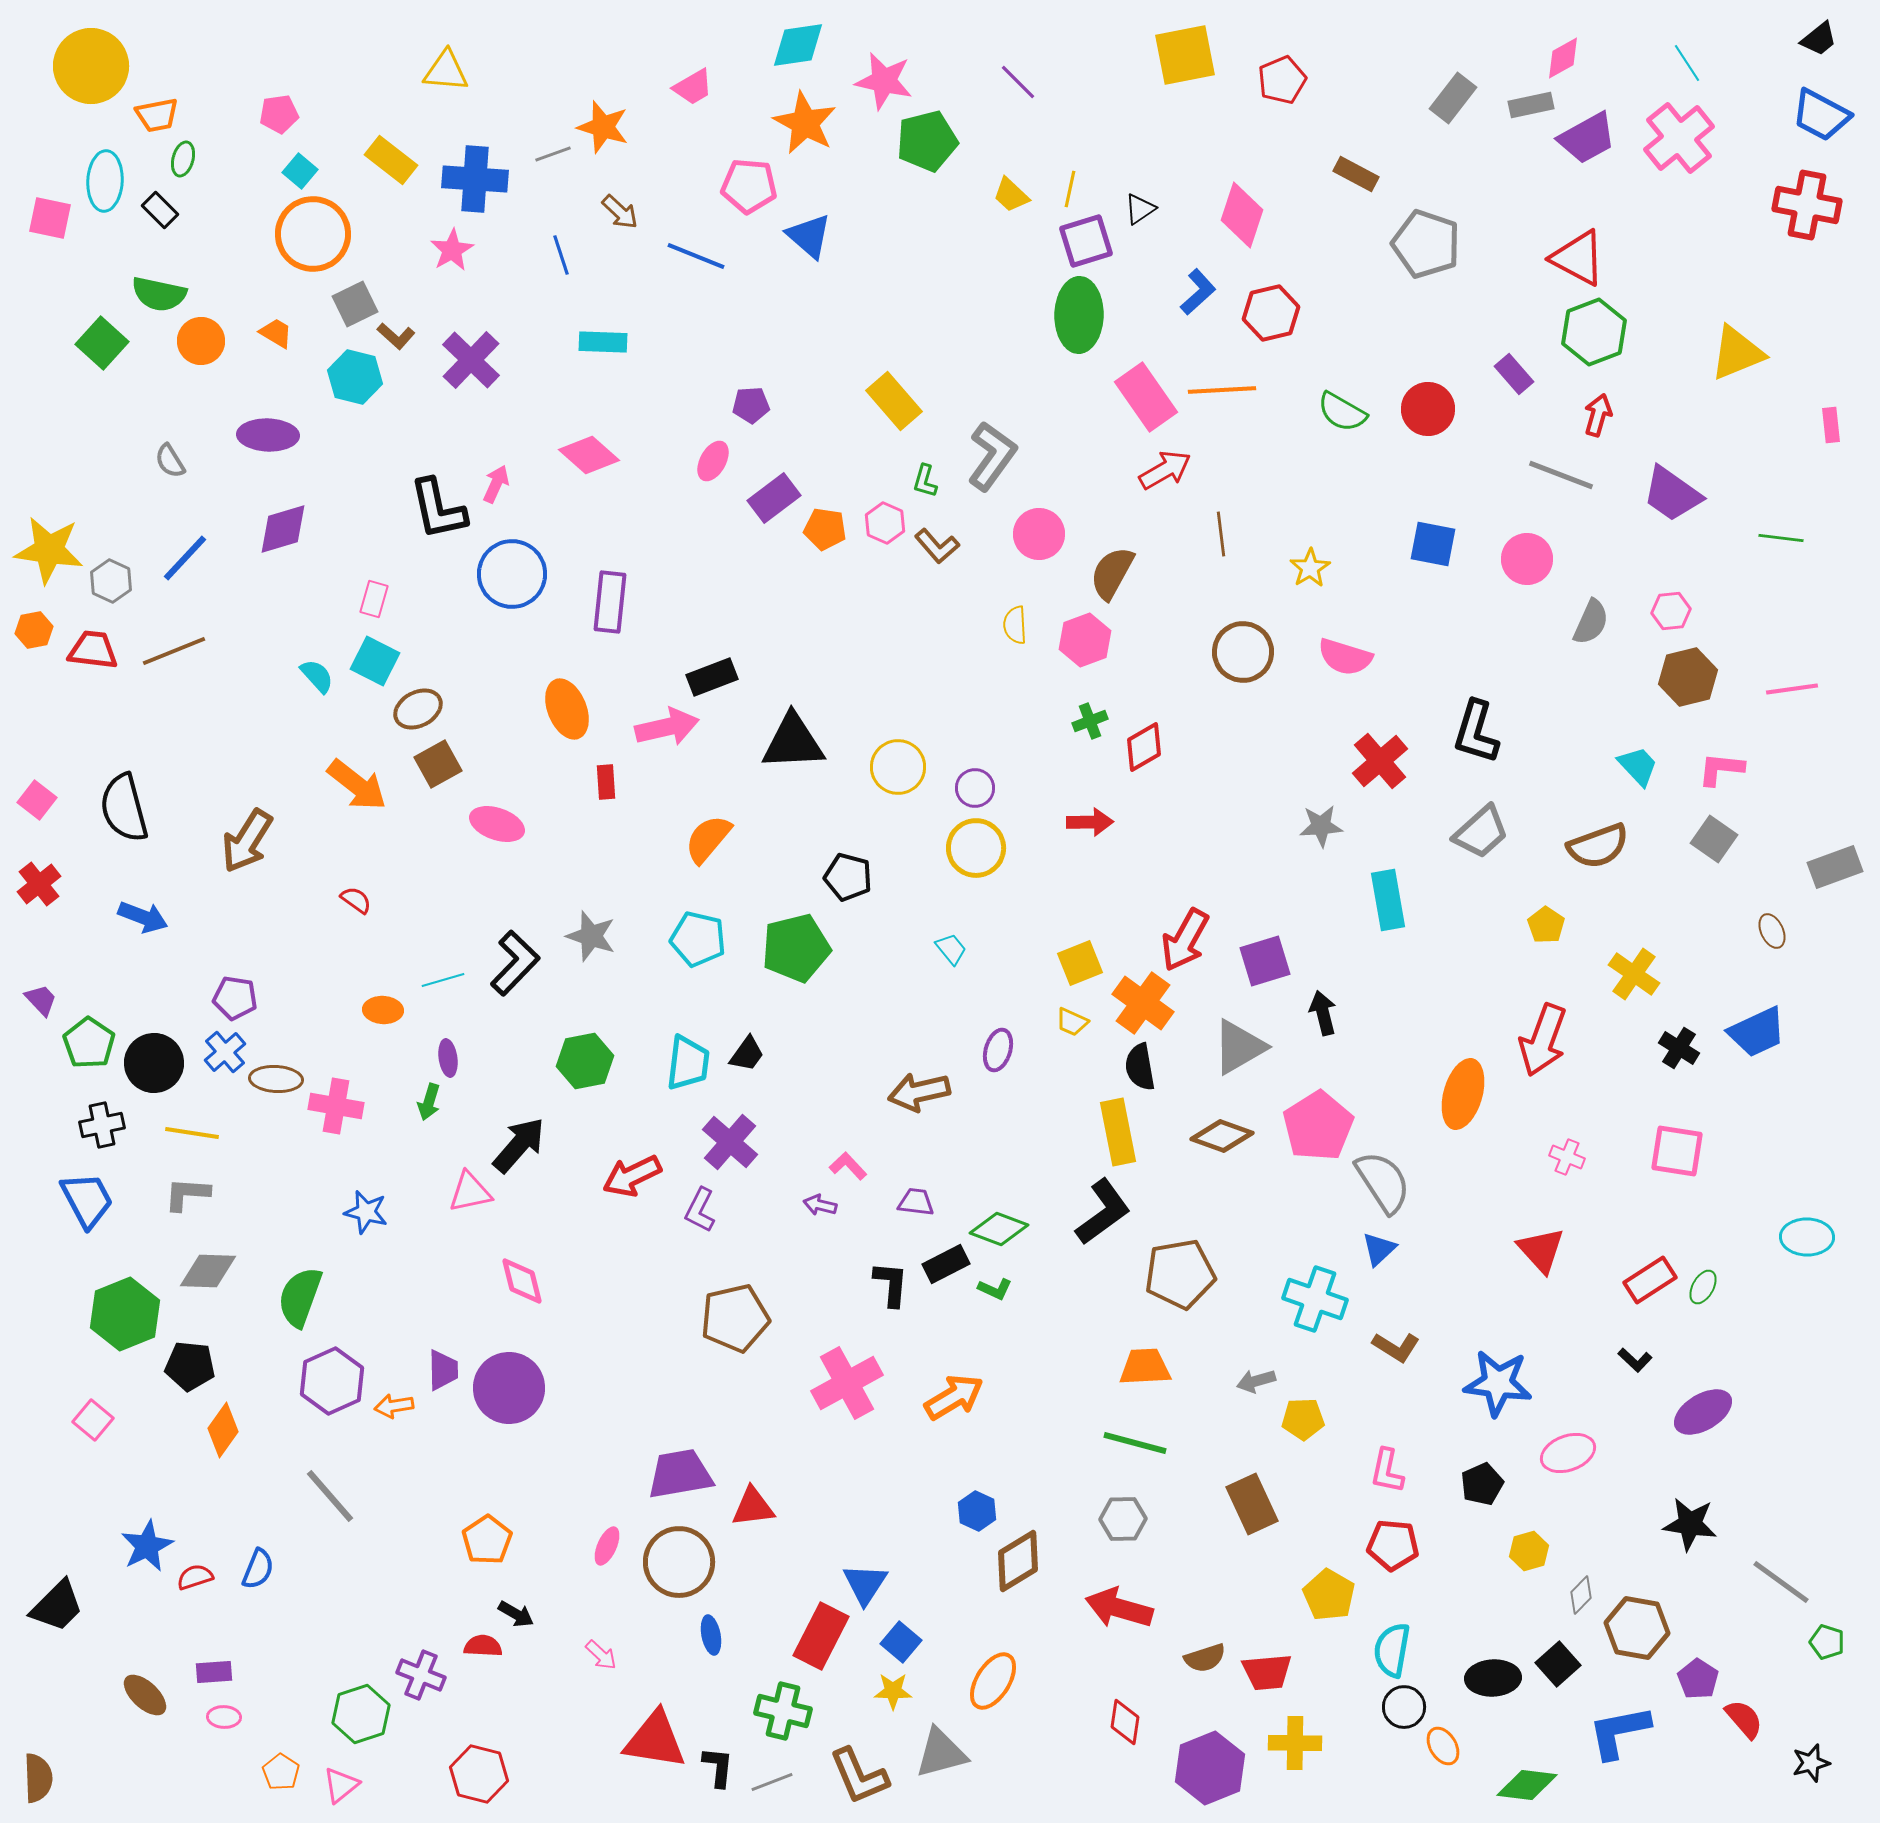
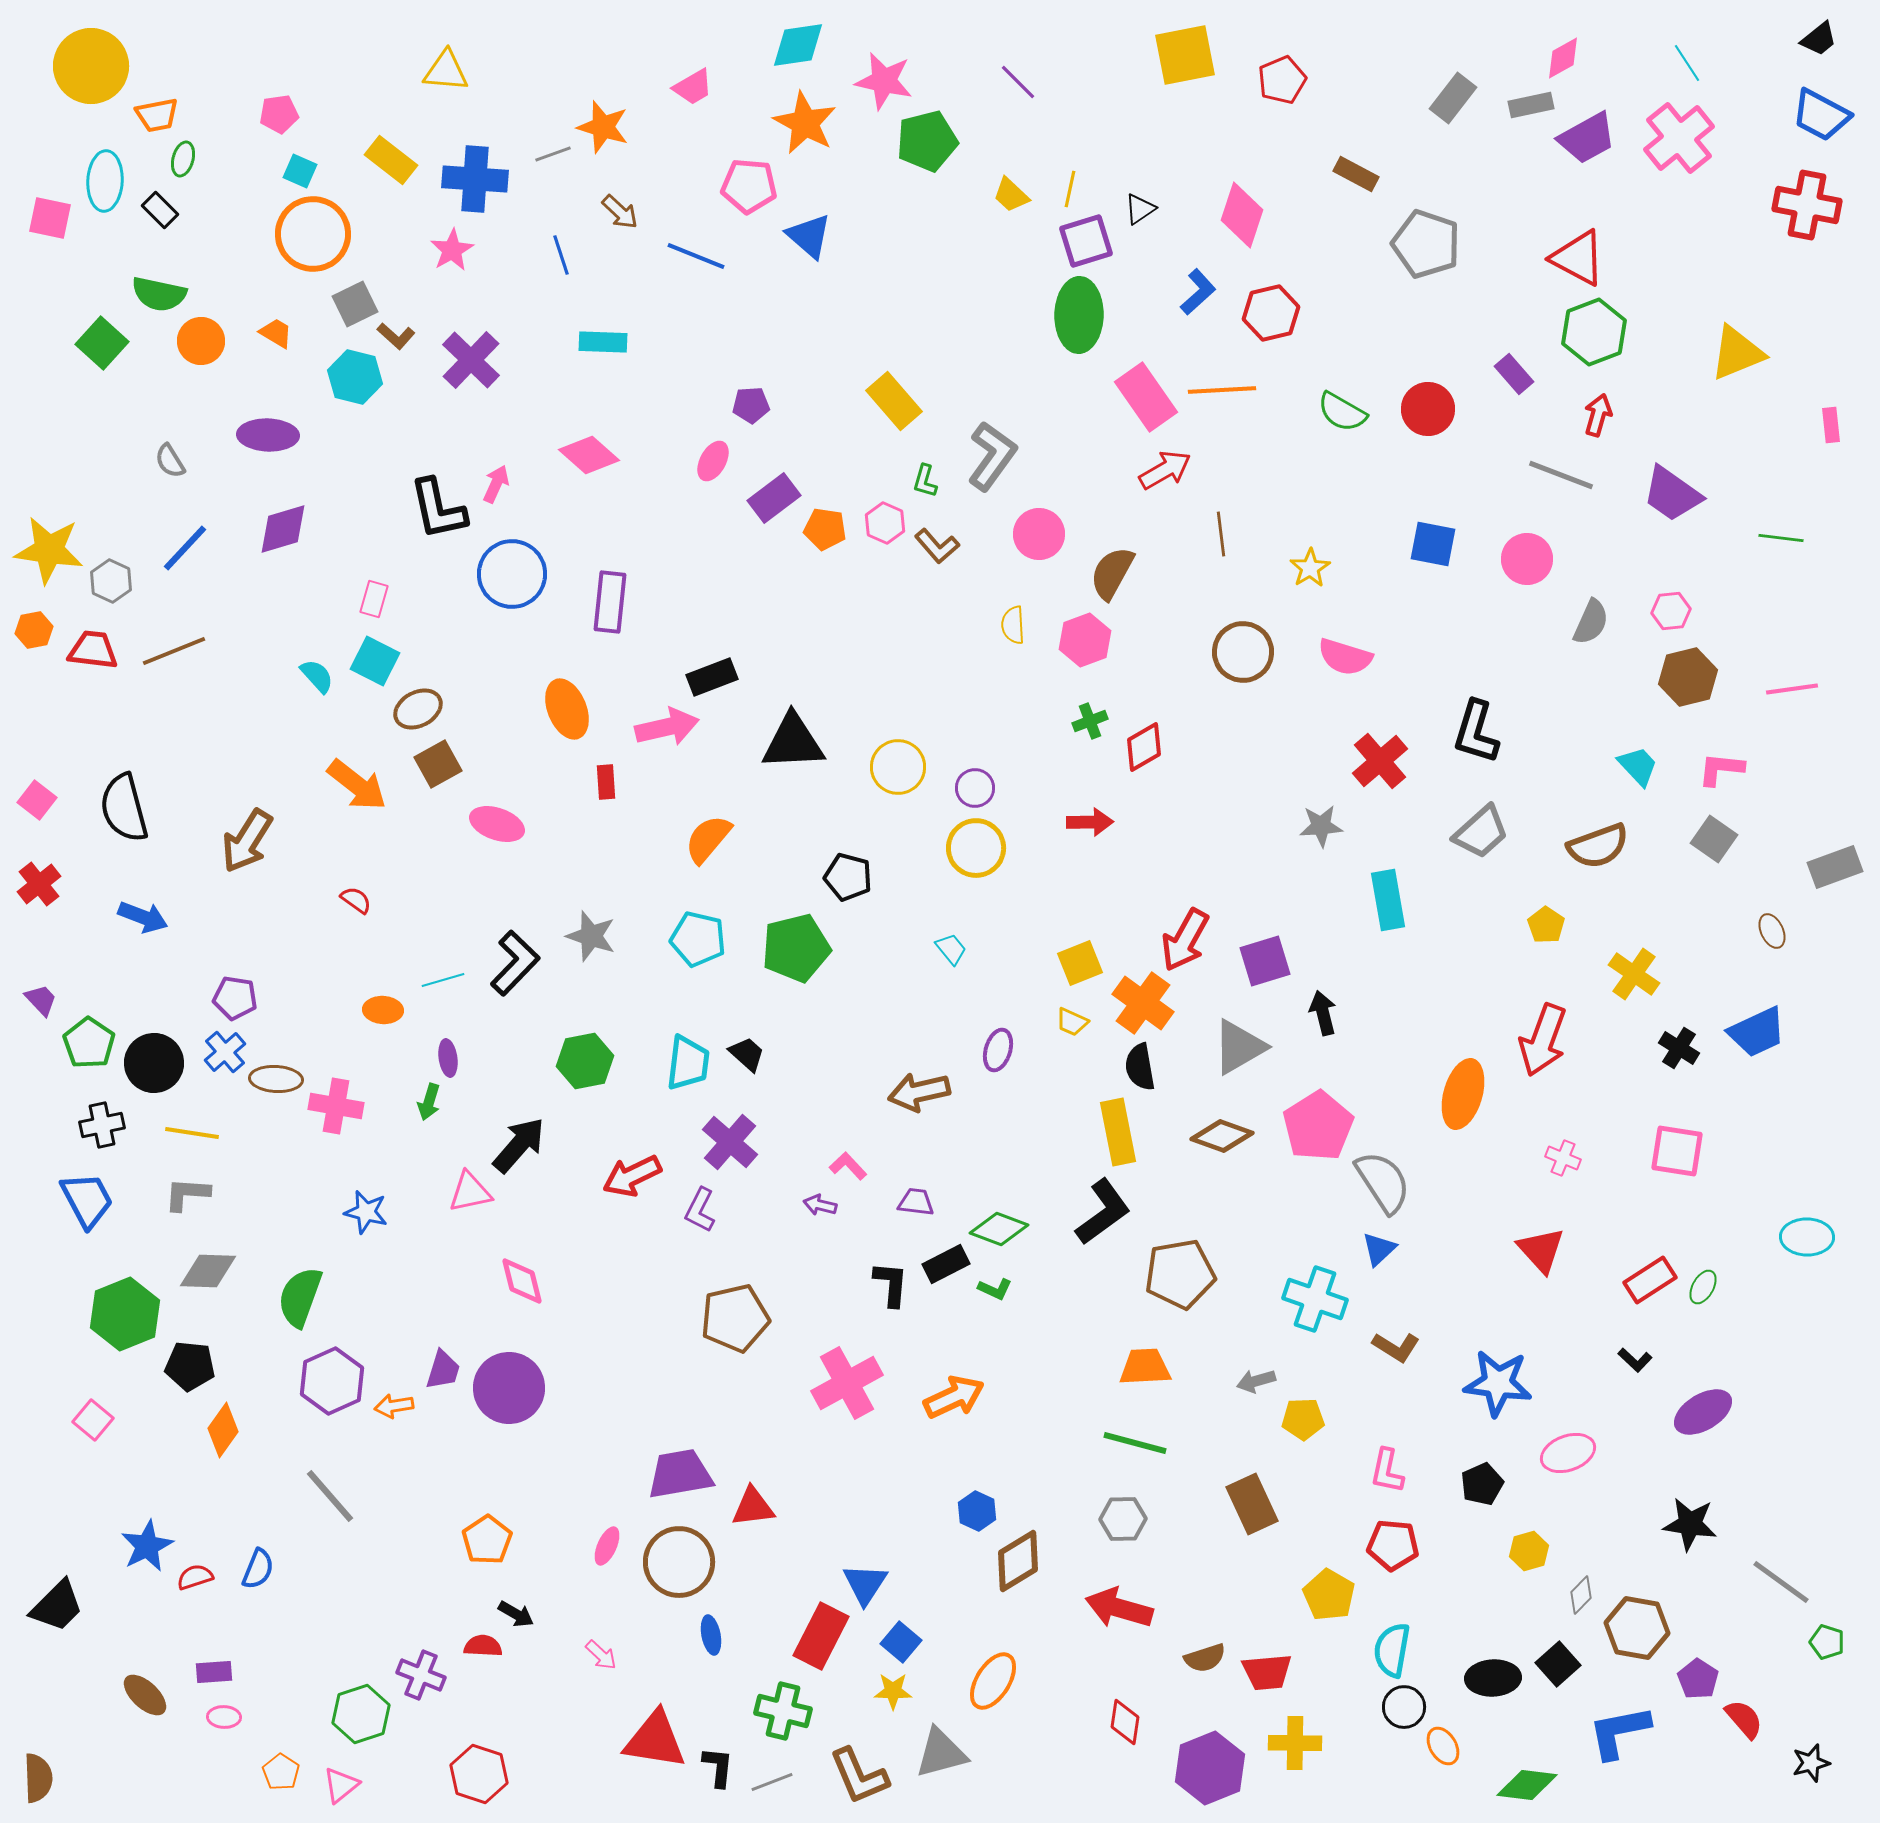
cyan square at (300, 171): rotated 16 degrees counterclockwise
blue line at (185, 558): moved 10 px up
yellow semicircle at (1015, 625): moved 2 px left
black trapezoid at (747, 1054): rotated 84 degrees counterclockwise
pink cross at (1567, 1157): moved 4 px left, 1 px down
purple trapezoid at (443, 1370): rotated 18 degrees clockwise
orange arrow at (954, 1397): rotated 6 degrees clockwise
red hexagon at (479, 1774): rotated 4 degrees clockwise
